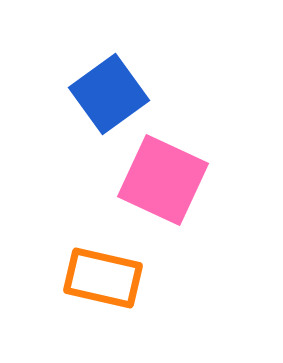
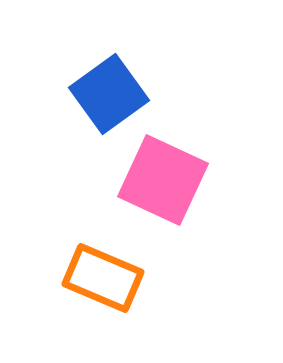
orange rectangle: rotated 10 degrees clockwise
